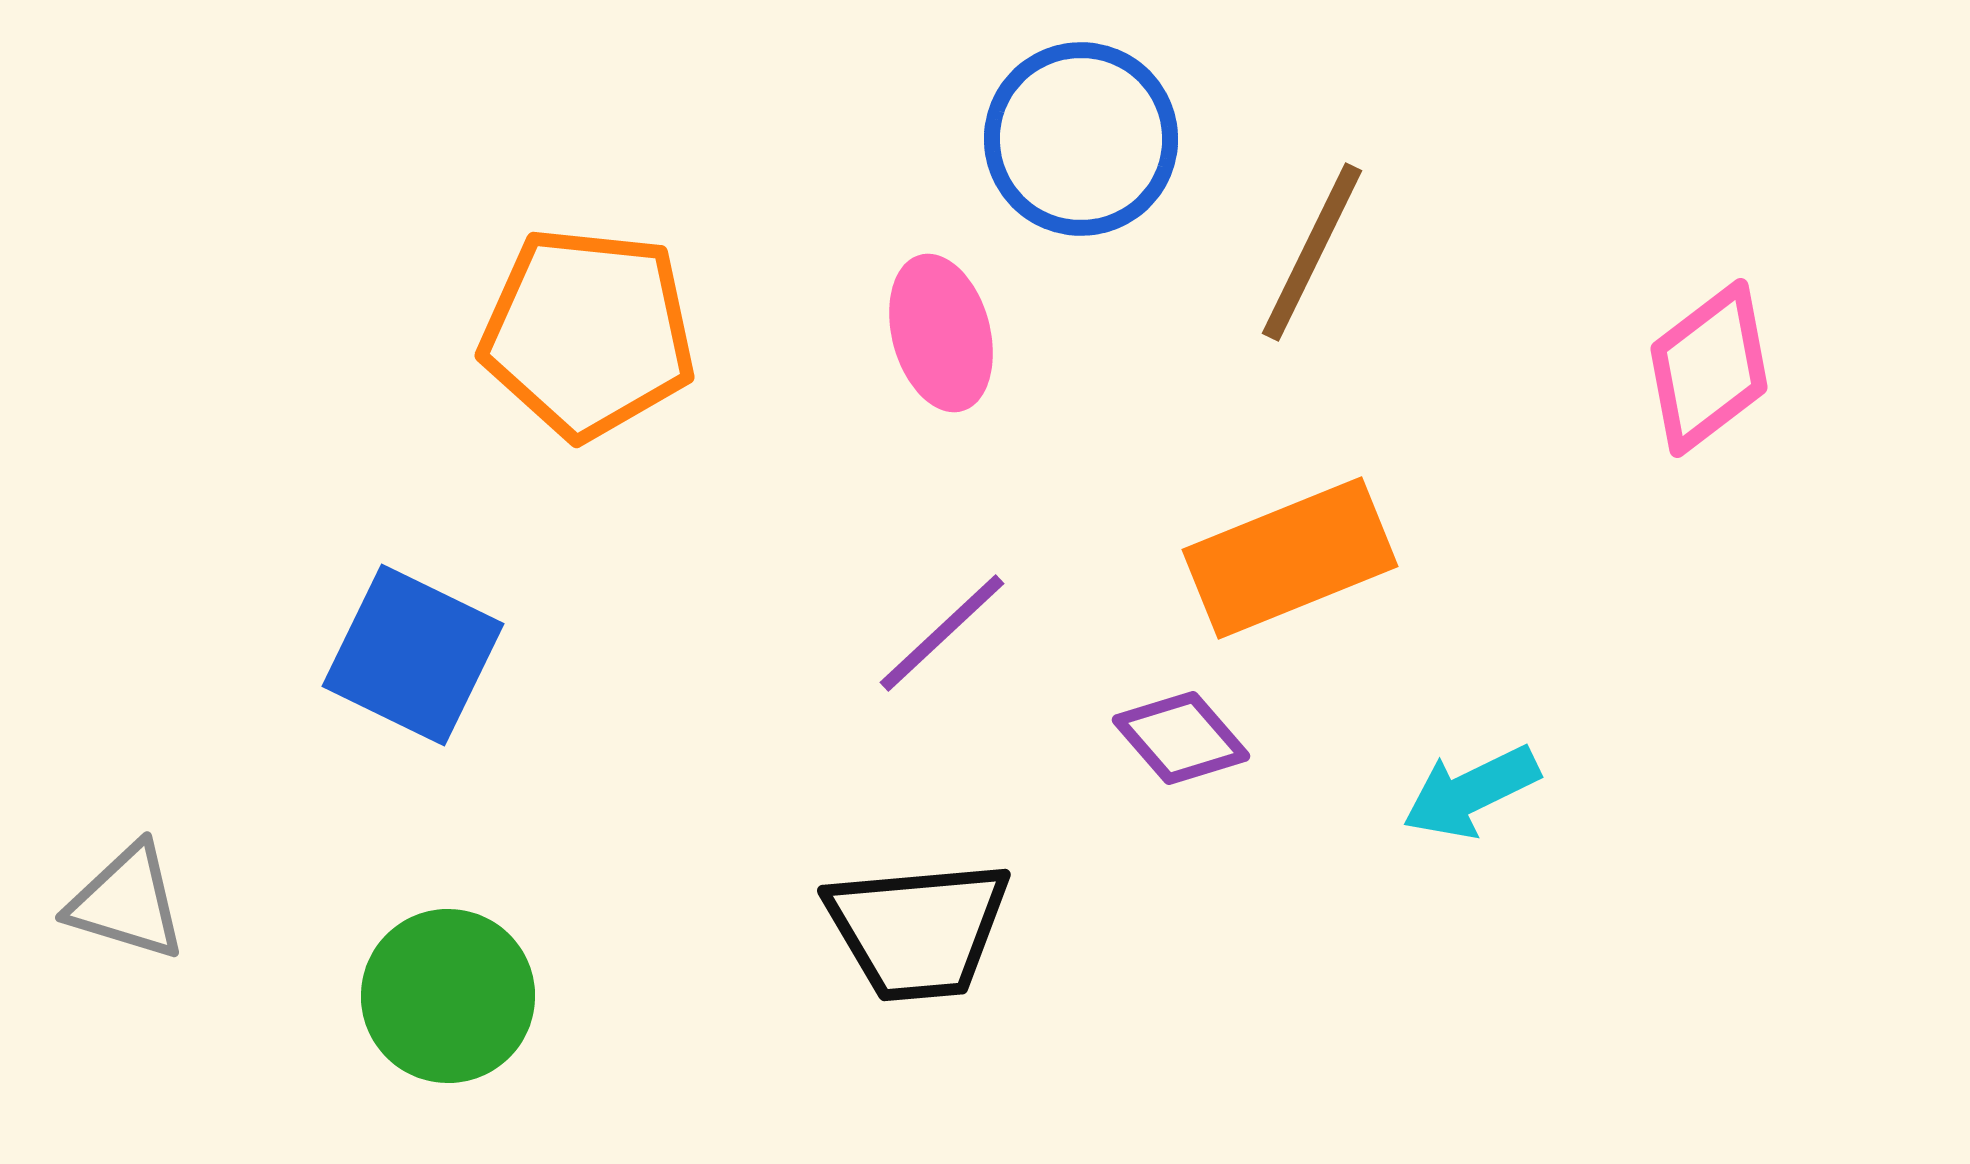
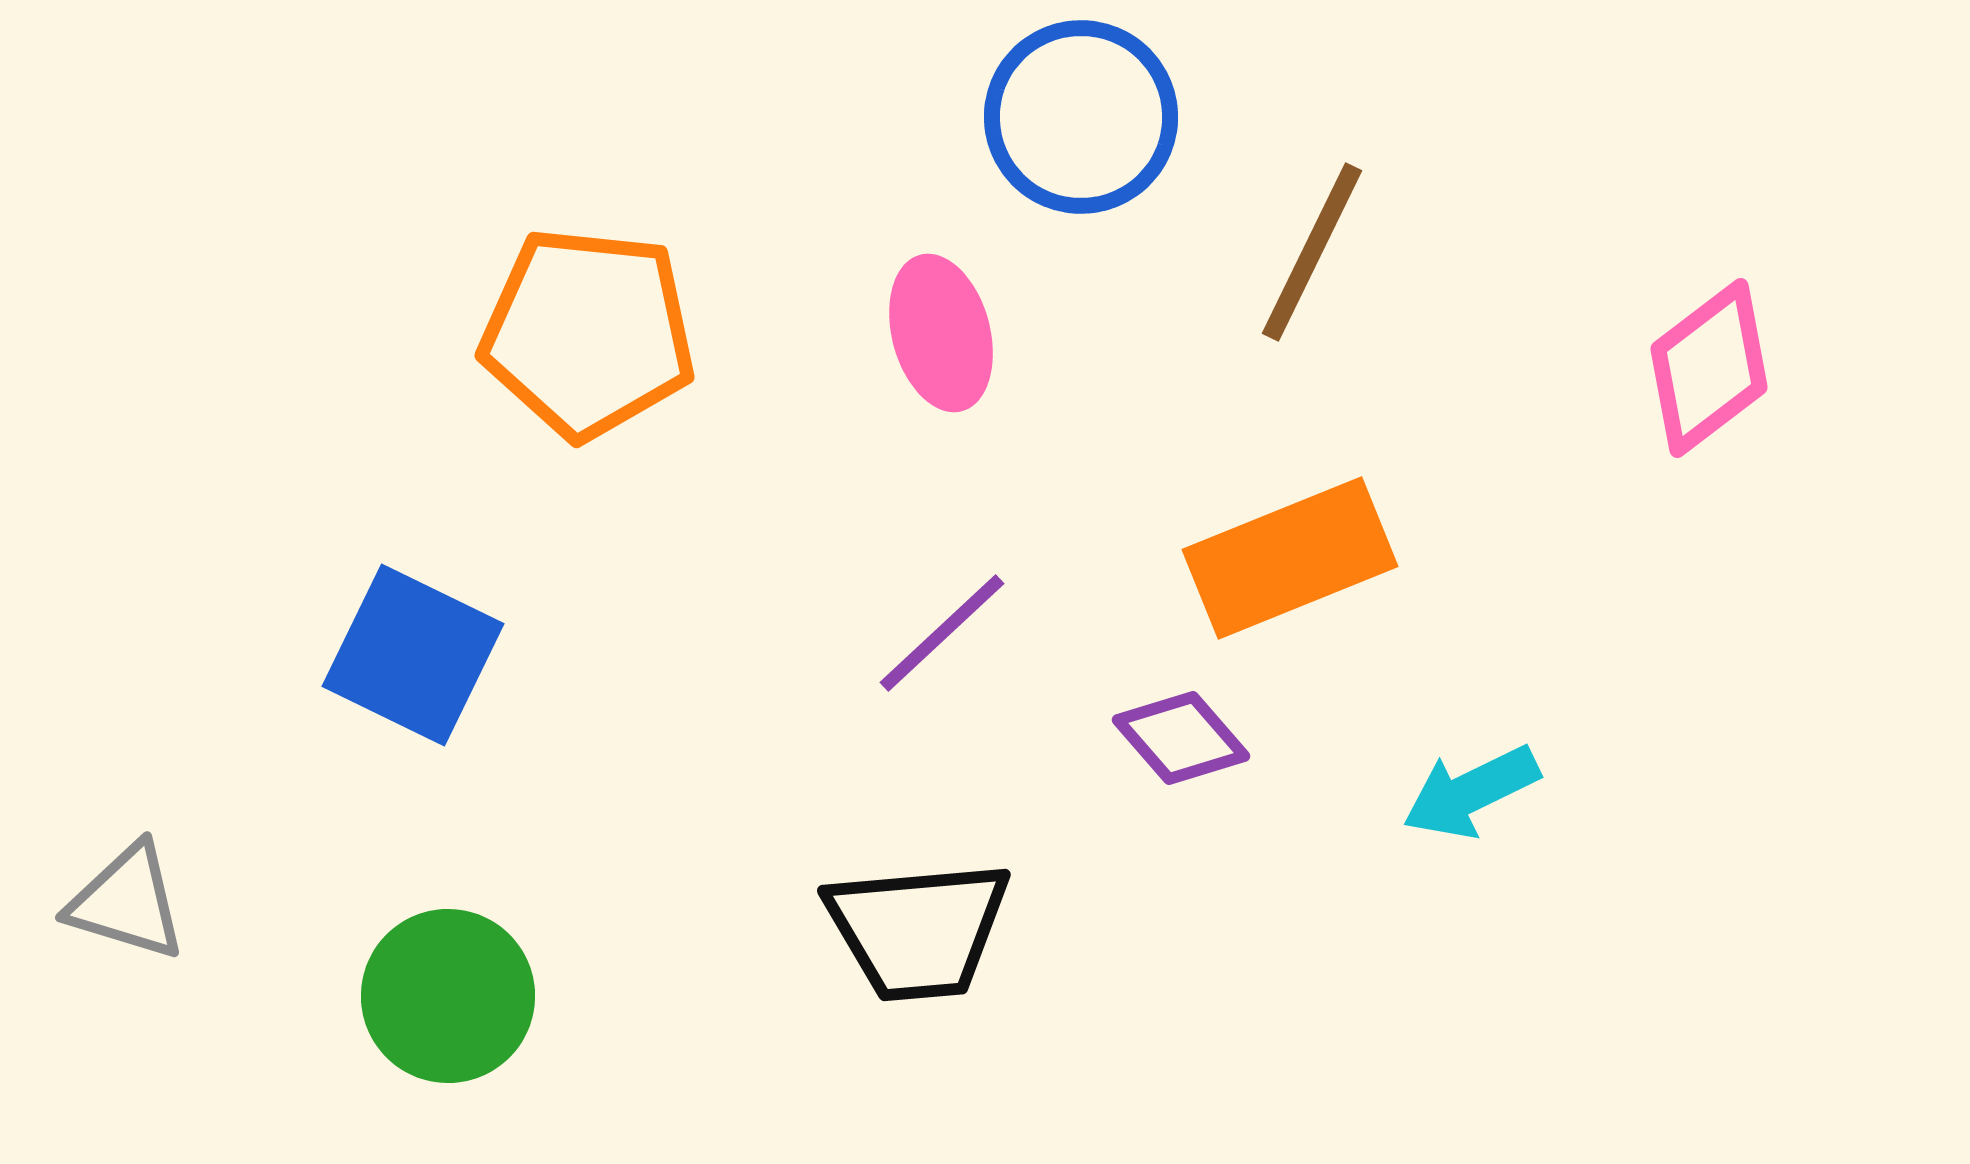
blue circle: moved 22 px up
